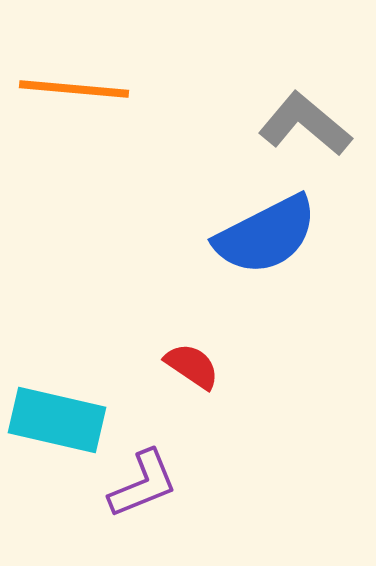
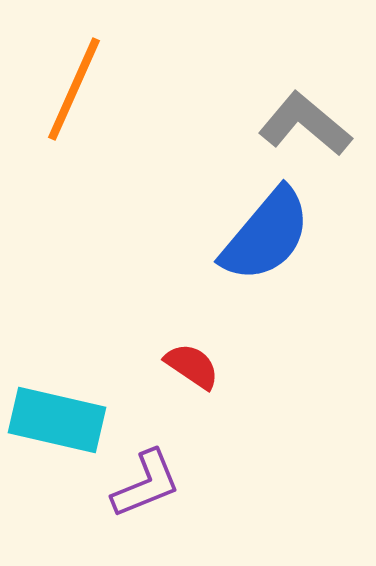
orange line: rotated 71 degrees counterclockwise
blue semicircle: rotated 23 degrees counterclockwise
purple L-shape: moved 3 px right
